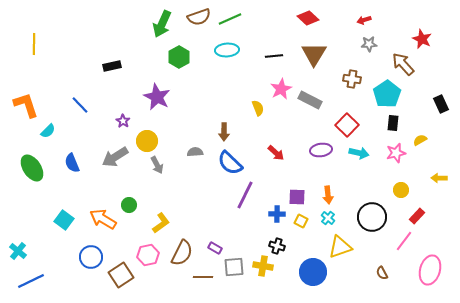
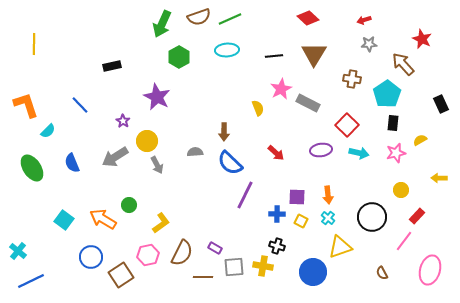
gray rectangle at (310, 100): moved 2 px left, 3 px down
